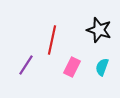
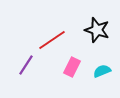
black star: moved 2 px left
red line: rotated 44 degrees clockwise
cyan semicircle: moved 4 px down; rotated 48 degrees clockwise
